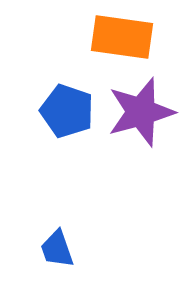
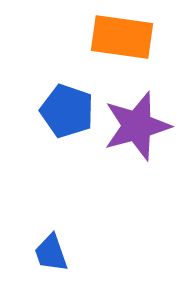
purple star: moved 4 px left, 14 px down
blue trapezoid: moved 6 px left, 4 px down
